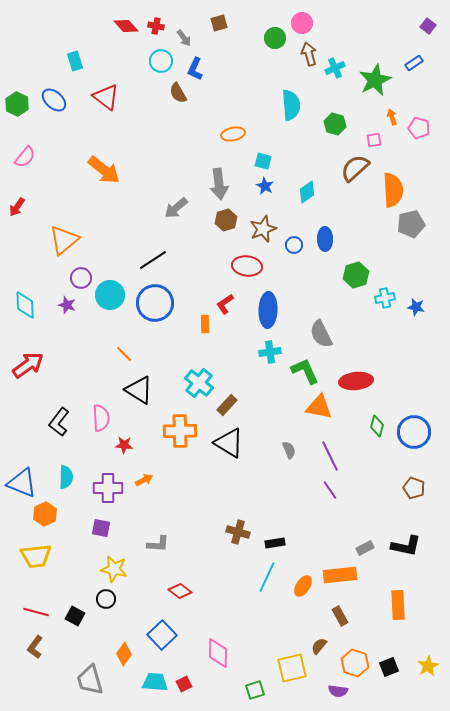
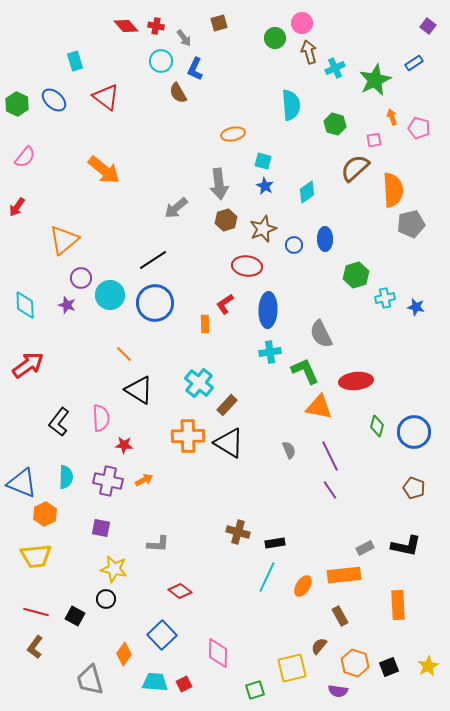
brown arrow at (309, 54): moved 2 px up
orange cross at (180, 431): moved 8 px right, 5 px down
purple cross at (108, 488): moved 7 px up; rotated 12 degrees clockwise
orange rectangle at (340, 575): moved 4 px right
